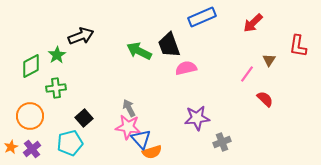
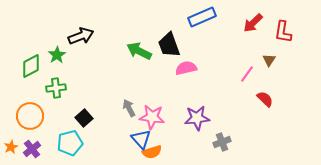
red L-shape: moved 15 px left, 14 px up
pink star: moved 24 px right, 10 px up
